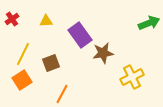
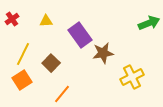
brown square: rotated 24 degrees counterclockwise
orange line: rotated 12 degrees clockwise
